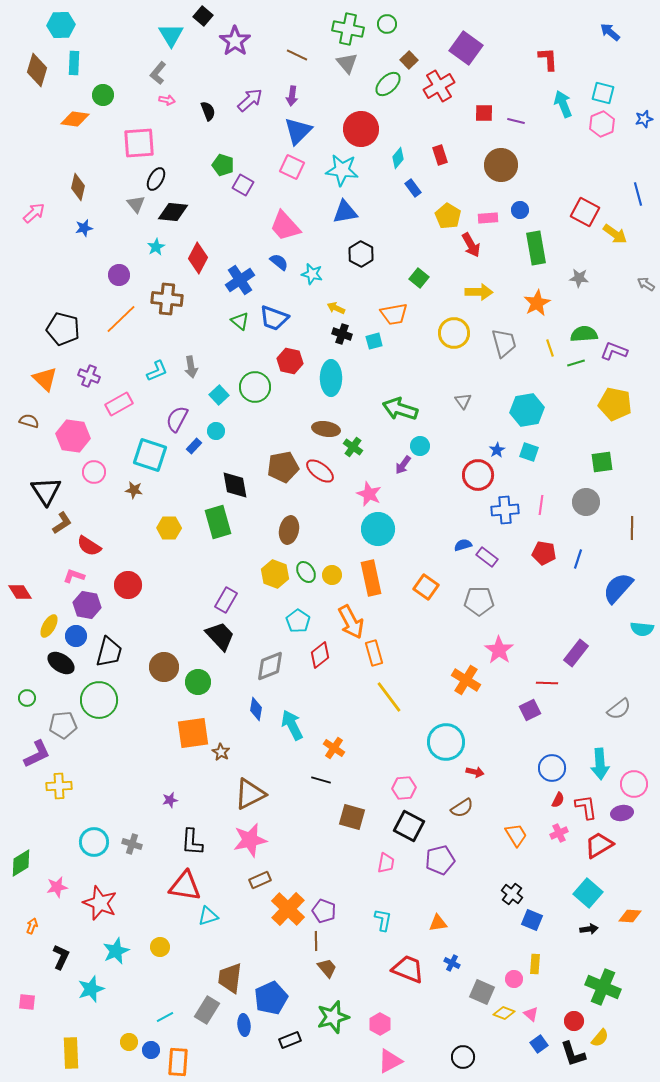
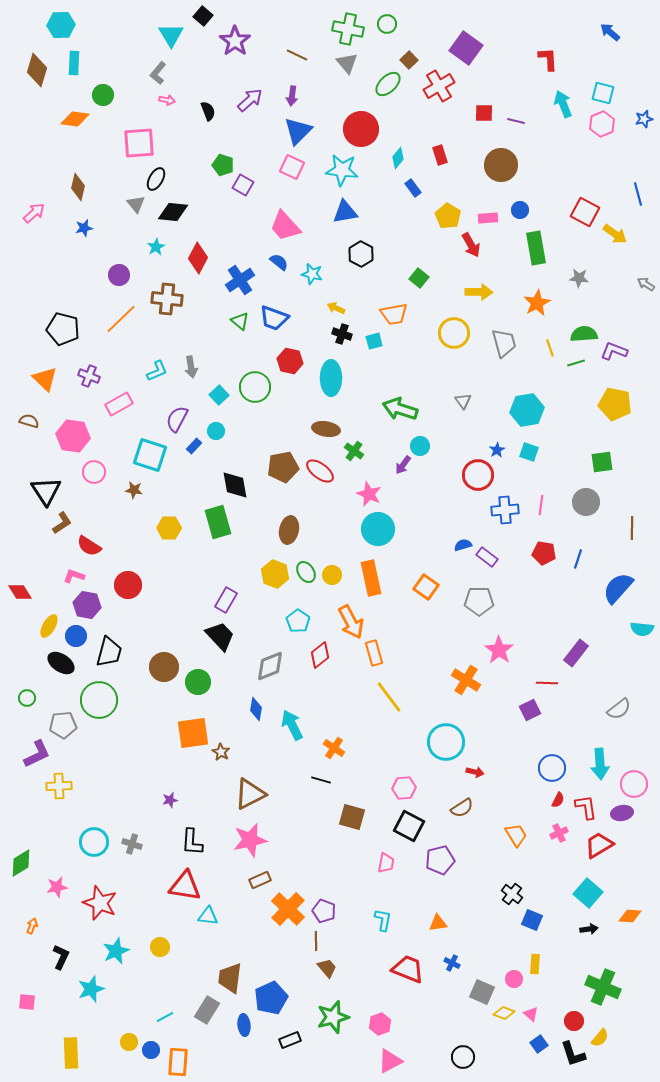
green cross at (353, 447): moved 1 px right, 4 px down
cyan triangle at (208, 916): rotated 25 degrees clockwise
pink hexagon at (380, 1024): rotated 10 degrees clockwise
